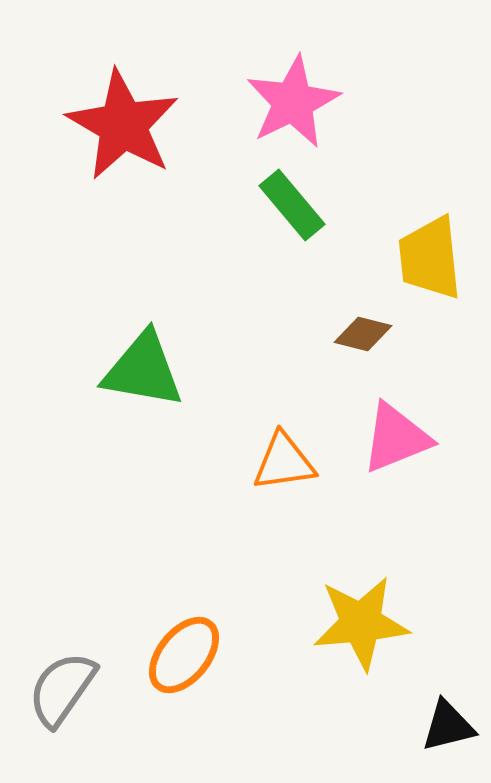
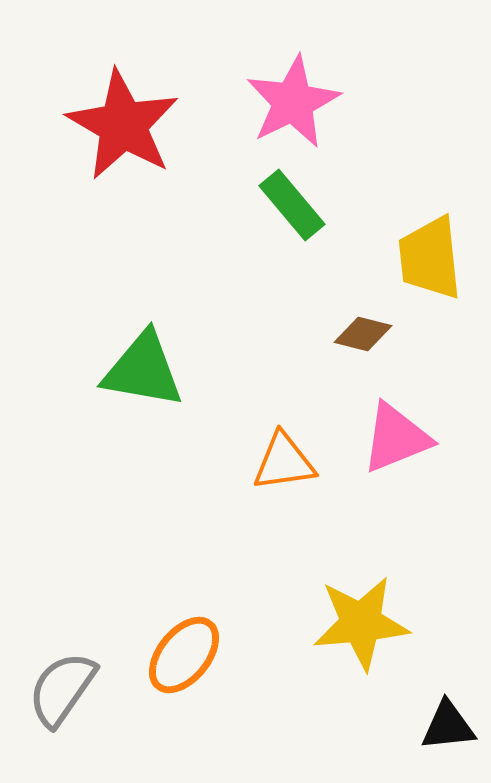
black triangle: rotated 8 degrees clockwise
